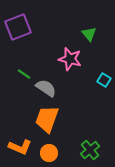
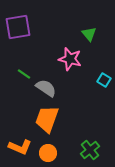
purple square: rotated 12 degrees clockwise
orange circle: moved 1 px left
